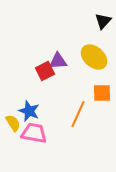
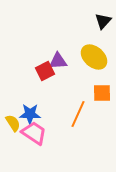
blue star: moved 1 px right, 3 px down; rotated 20 degrees counterclockwise
pink trapezoid: rotated 24 degrees clockwise
